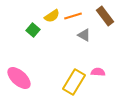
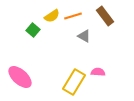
gray triangle: moved 1 px down
pink ellipse: moved 1 px right, 1 px up
